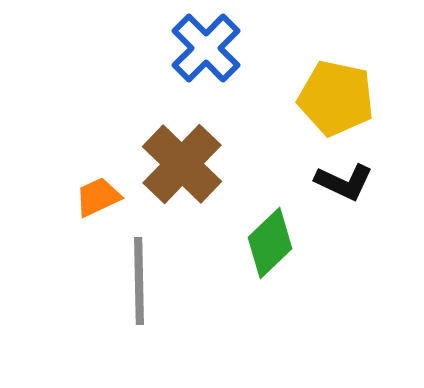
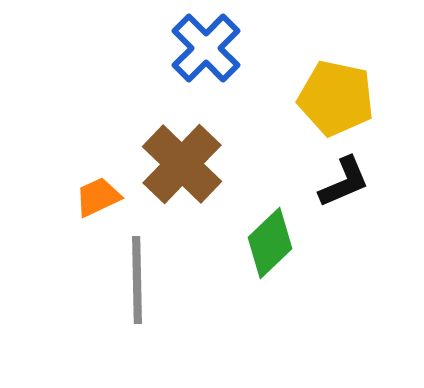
black L-shape: rotated 48 degrees counterclockwise
gray line: moved 2 px left, 1 px up
